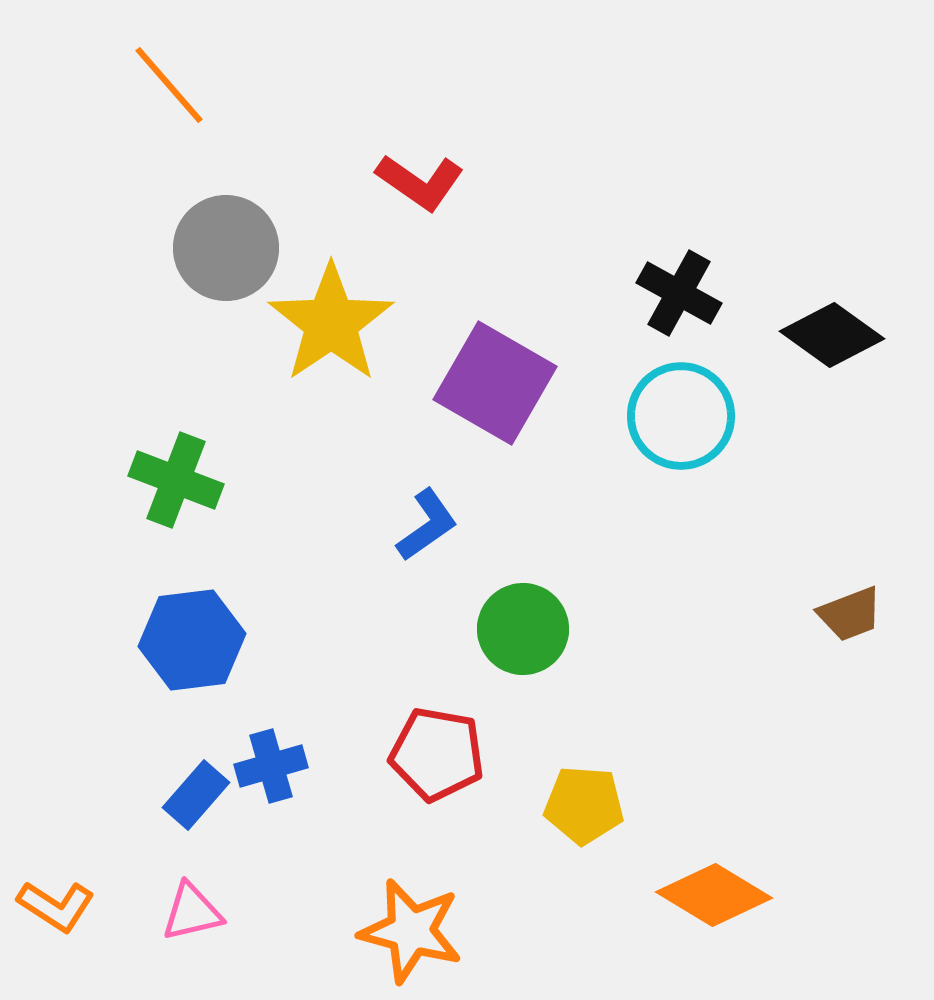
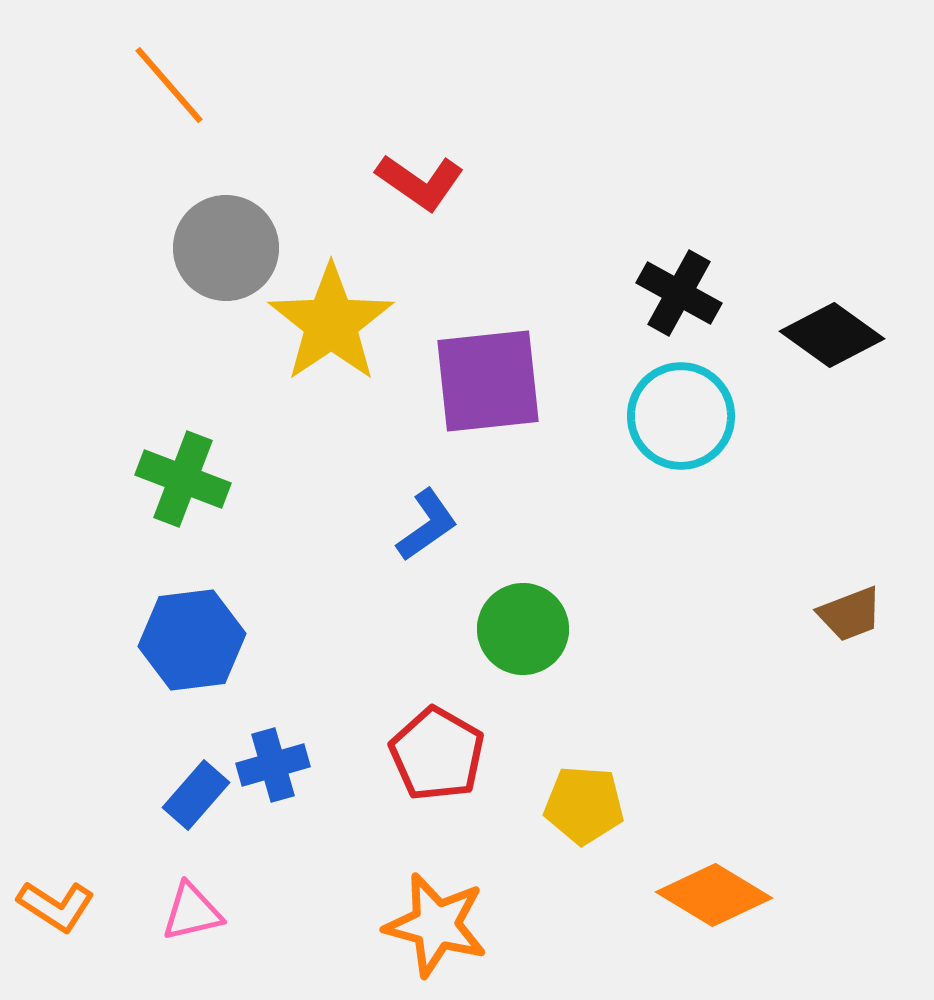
purple square: moved 7 px left, 2 px up; rotated 36 degrees counterclockwise
green cross: moved 7 px right, 1 px up
red pentagon: rotated 20 degrees clockwise
blue cross: moved 2 px right, 1 px up
orange star: moved 25 px right, 6 px up
